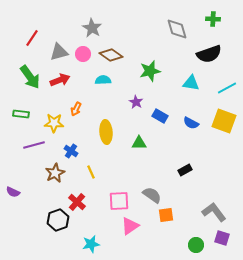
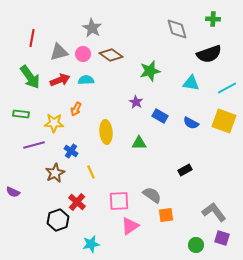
red line: rotated 24 degrees counterclockwise
cyan semicircle: moved 17 px left
